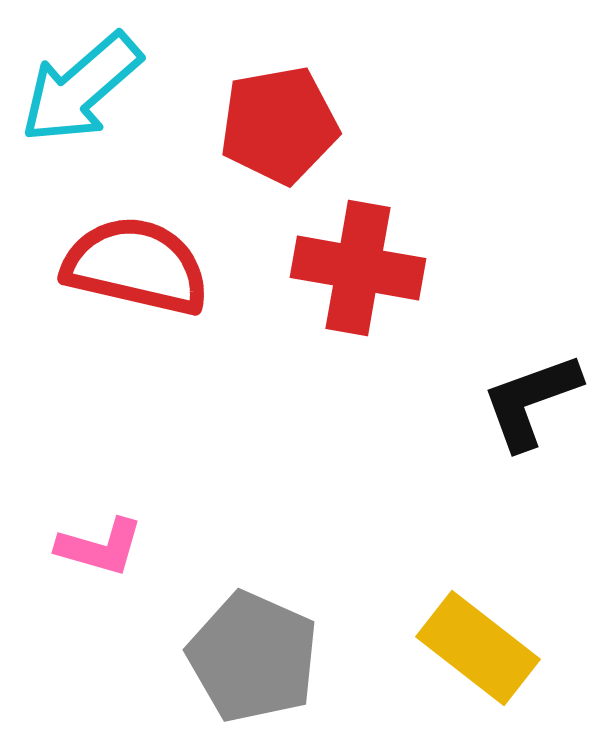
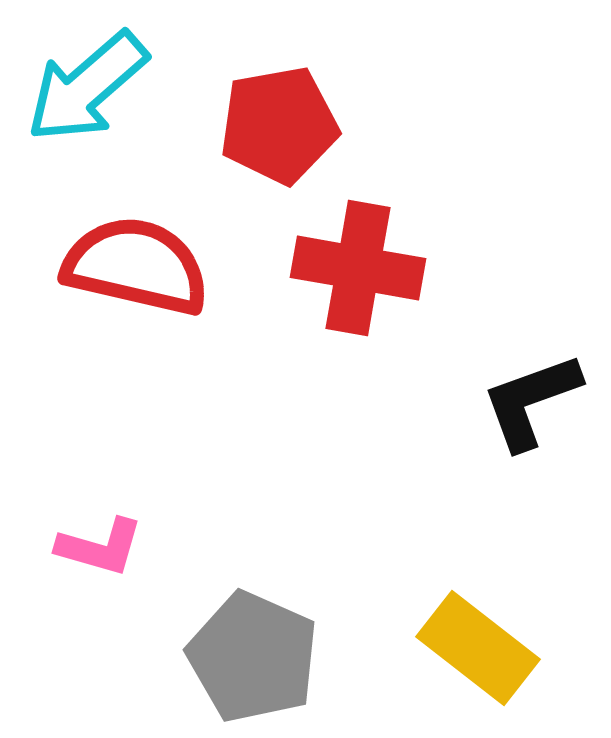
cyan arrow: moved 6 px right, 1 px up
